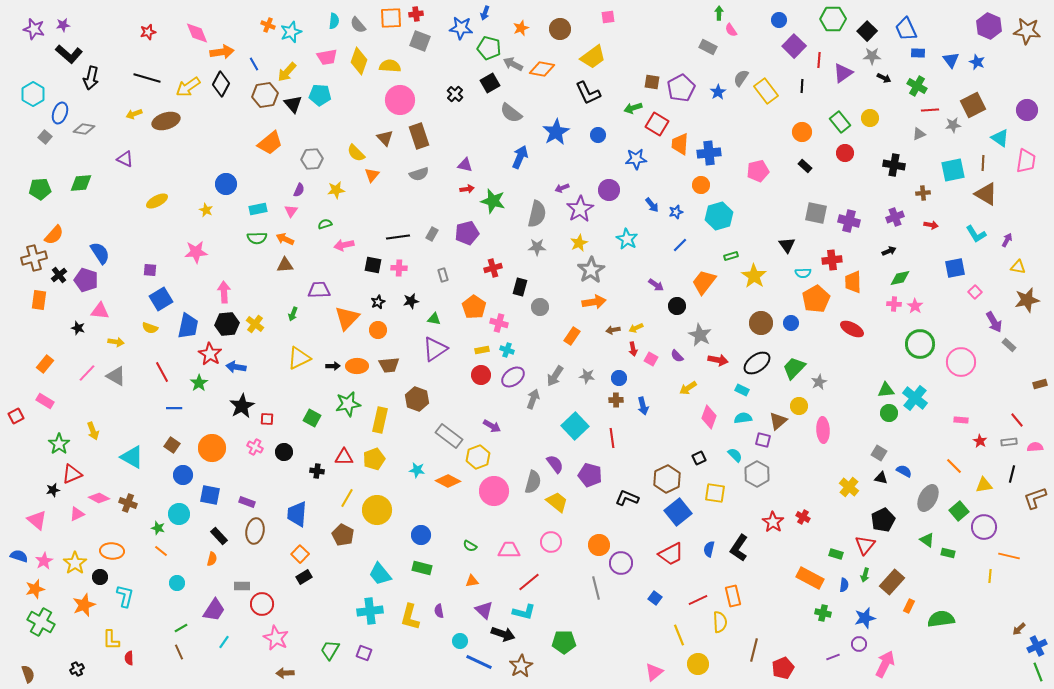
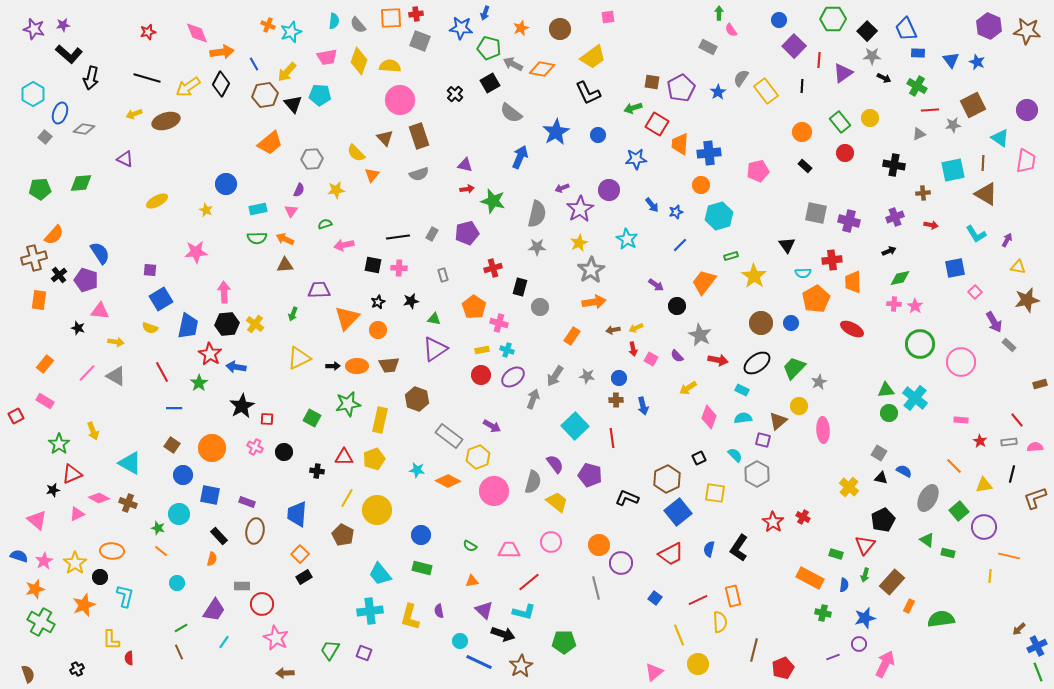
cyan triangle at (132, 457): moved 2 px left, 6 px down
